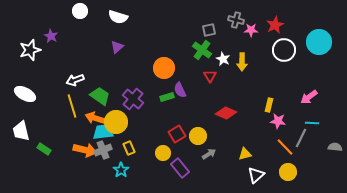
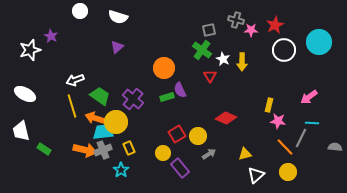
red diamond at (226, 113): moved 5 px down
